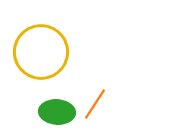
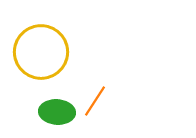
orange line: moved 3 px up
